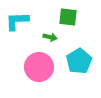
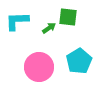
green arrow: moved 1 px left, 9 px up; rotated 48 degrees counterclockwise
